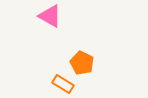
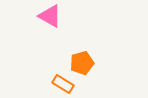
orange pentagon: rotated 30 degrees clockwise
